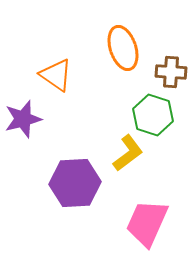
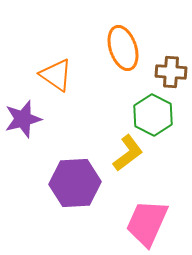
green hexagon: rotated 9 degrees clockwise
